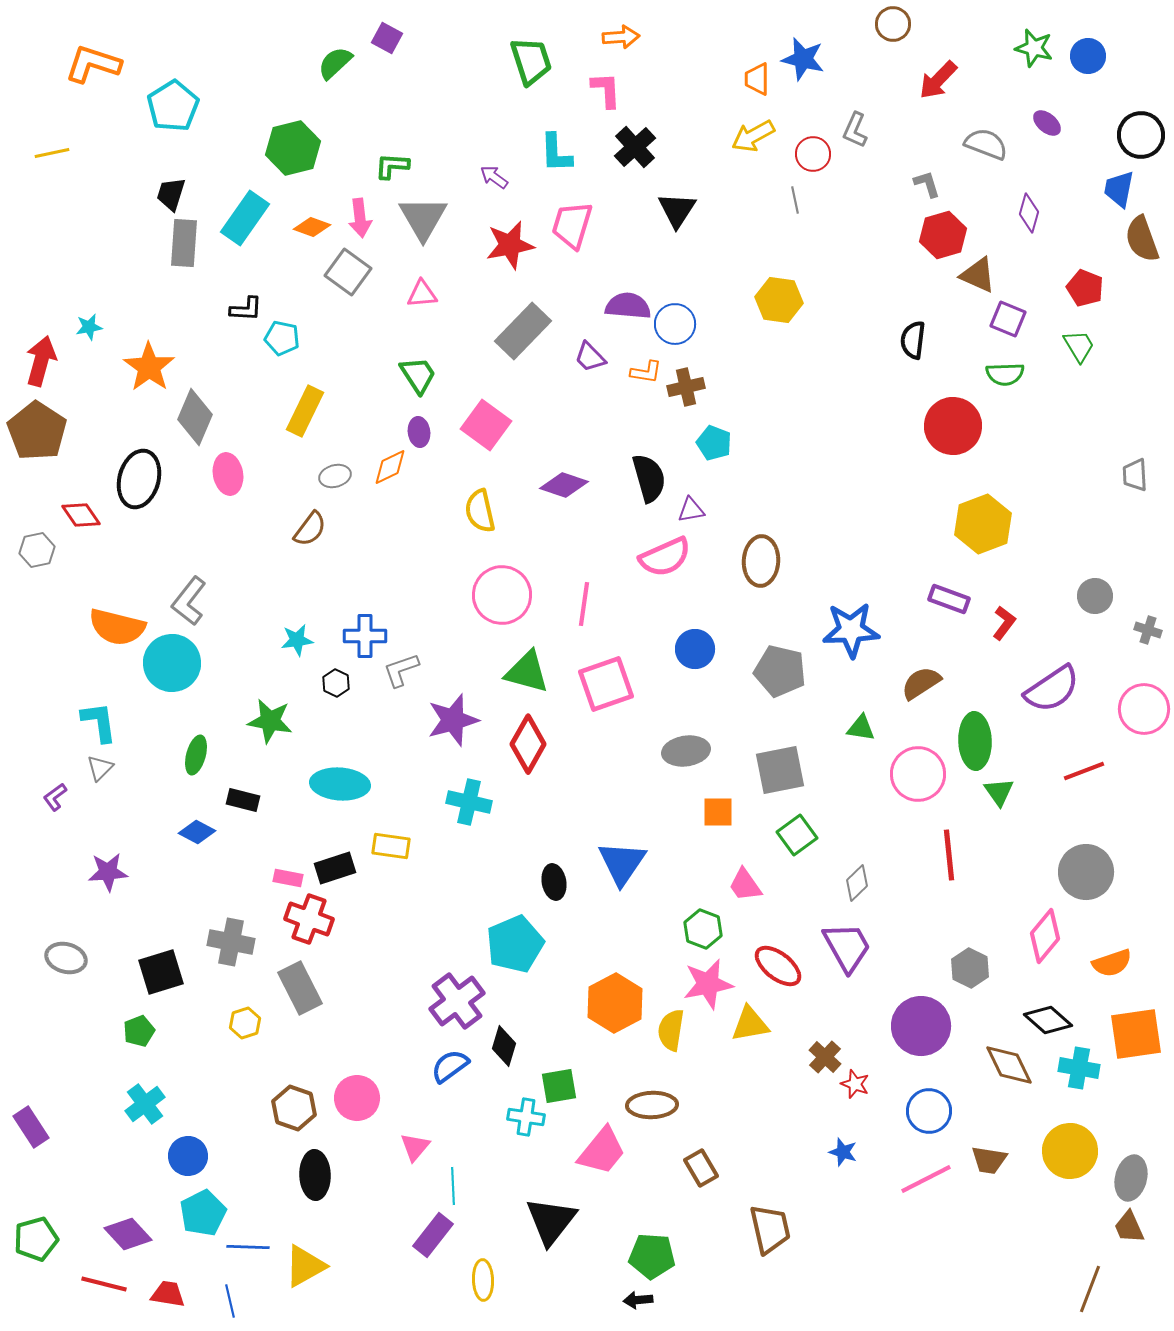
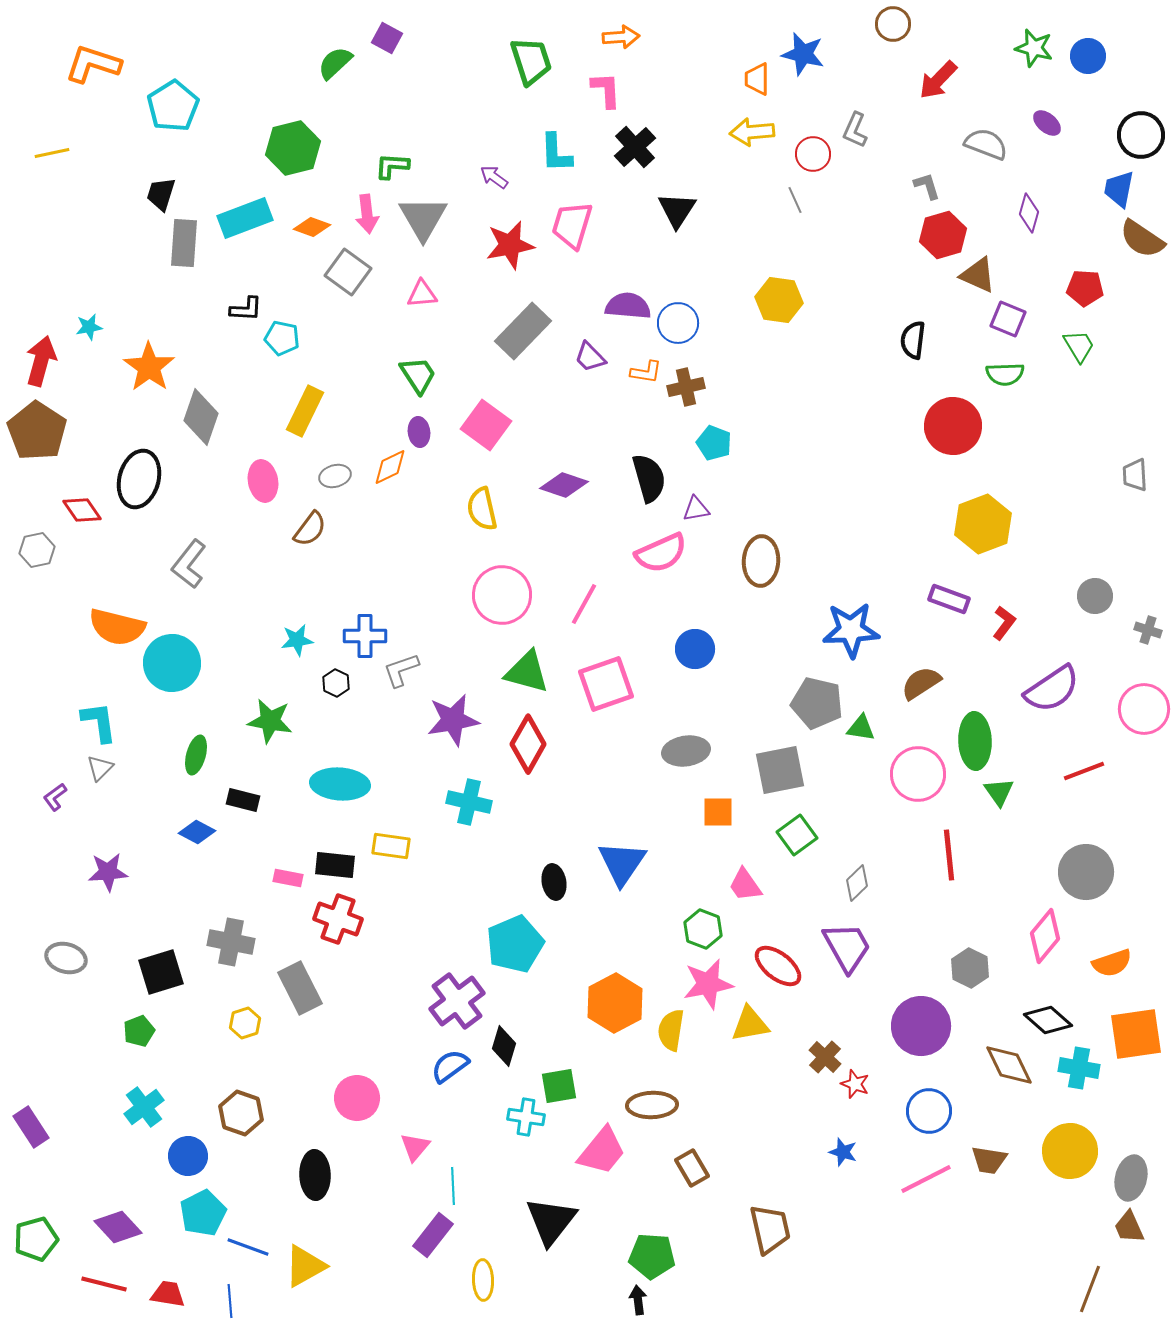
blue star at (803, 59): moved 5 px up
yellow arrow at (753, 136): moved 1 px left, 4 px up; rotated 24 degrees clockwise
gray L-shape at (927, 184): moved 2 px down
black trapezoid at (171, 194): moved 10 px left
gray line at (795, 200): rotated 12 degrees counterclockwise
cyan rectangle at (245, 218): rotated 34 degrees clockwise
pink arrow at (360, 218): moved 7 px right, 4 px up
brown semicircle at (1142, 239): rotated 36 degrees counterclockwise
red pentagon at (1085, 288): rotated 18 degrees counterclockwise
blue circle at (675, 324): moved 3 px right, 1 px up
gray diamond at (195, 417): moved 6 px right; rotated 4 degrees counterclockwise
pink ellipse at (228, 474): moved 35 px right, 7 px down
purple triangle at (691, 510): moved 5 px right, 1 px up
yellow semicircle at (480, 511): moved 2 px right, 2 px up
red diamond at (81, 515): moved 1 px right, 5 px up
pink semicircle at (665, 557): moved 4 px left, 4 px up
gray L-shape at (189, 601): moved 37 px up
pink line at (584, 604): rotated 21 degrees clockwise
gray pentagon at (780, 671): moved 37 px right, 32 px down
purple star at (453, 720): rotated 6 degrees clockwise
black rectangle at (335, 868): moved 3 px up; rotated 24 degrees clockwise
red cross at (309, 919): moved 29 px right
cyan cross at (145, 1104): moved 1 px left, 3 px down
brown hexagon at (294, 1108): moved 53 px left, 5 px down
brown rectangle at (701, 1168): moved 9 px left
purple diamond at (128, 1234): moved 10 px left, 7 px up
blue line at (248, 1247): rotated 18 degrees clockwise
black arrow at (638, 1300): rotated 88 degrees clockwise
blue line at (230, 1301): rotated 8 degrees clockwise
